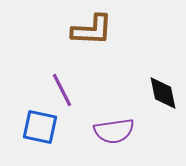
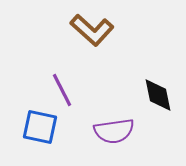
brown L-shape: rotated 39 degrees clockwise
black diamond: moved 5 px left, 2 px down
